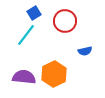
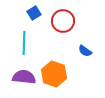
red circle: moved 2 px left
cyan line: moved 2 px left, 8 px down; rotated 35 degrees counterclockwise
blue semicircle: rotated 48 degrees clockwise
orange hexagon: rotated 15 degrees counterclockwise
